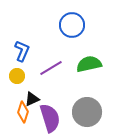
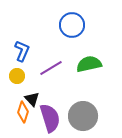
black triangle: rotated 49 degrees counterclockwise
gray circle: moved 4 px left, 4 px down
